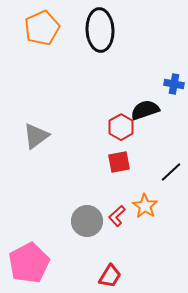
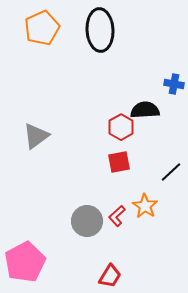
black semicircle: rotated 16 degrees clockwise
pink pentagon: moved 4 px left, 1 px up
